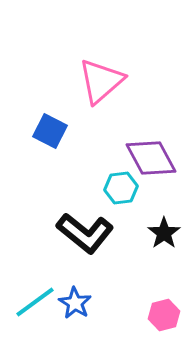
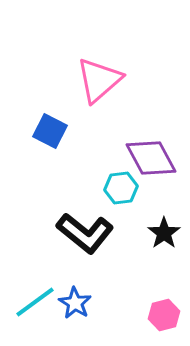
pink triangle: moved 2 px left, 1 px up
